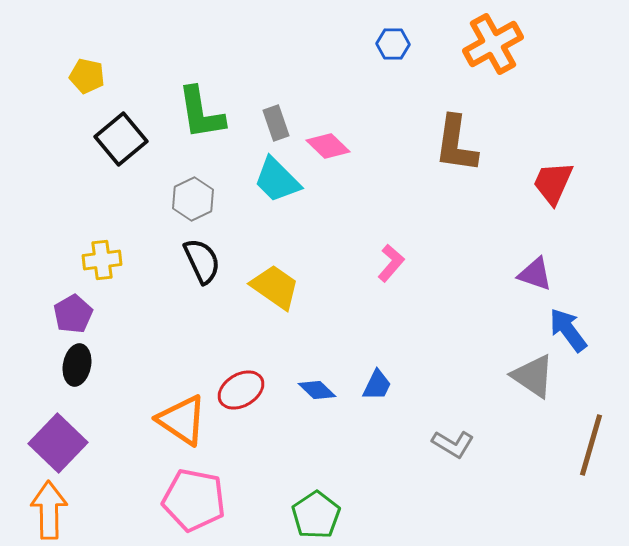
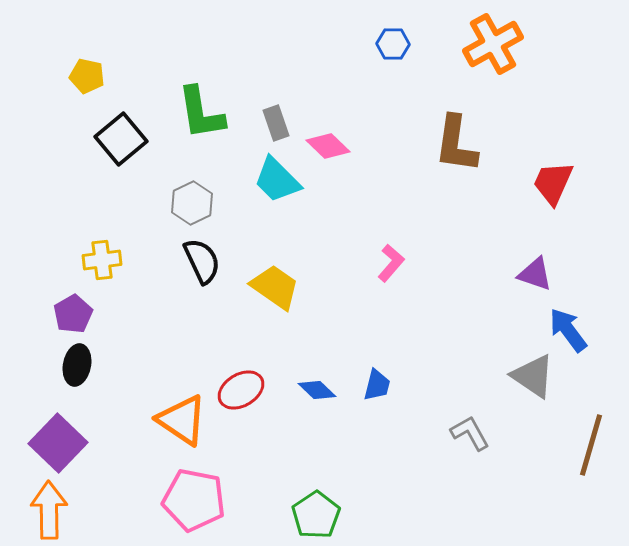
gray hexagon: moved 1 px left, 4 px down
blue trapezoid: rotated 12 degrees counterclockwise
gray L-shape: moved 17 px right, 11 px up; rotated 150 degrees counterclockwise
